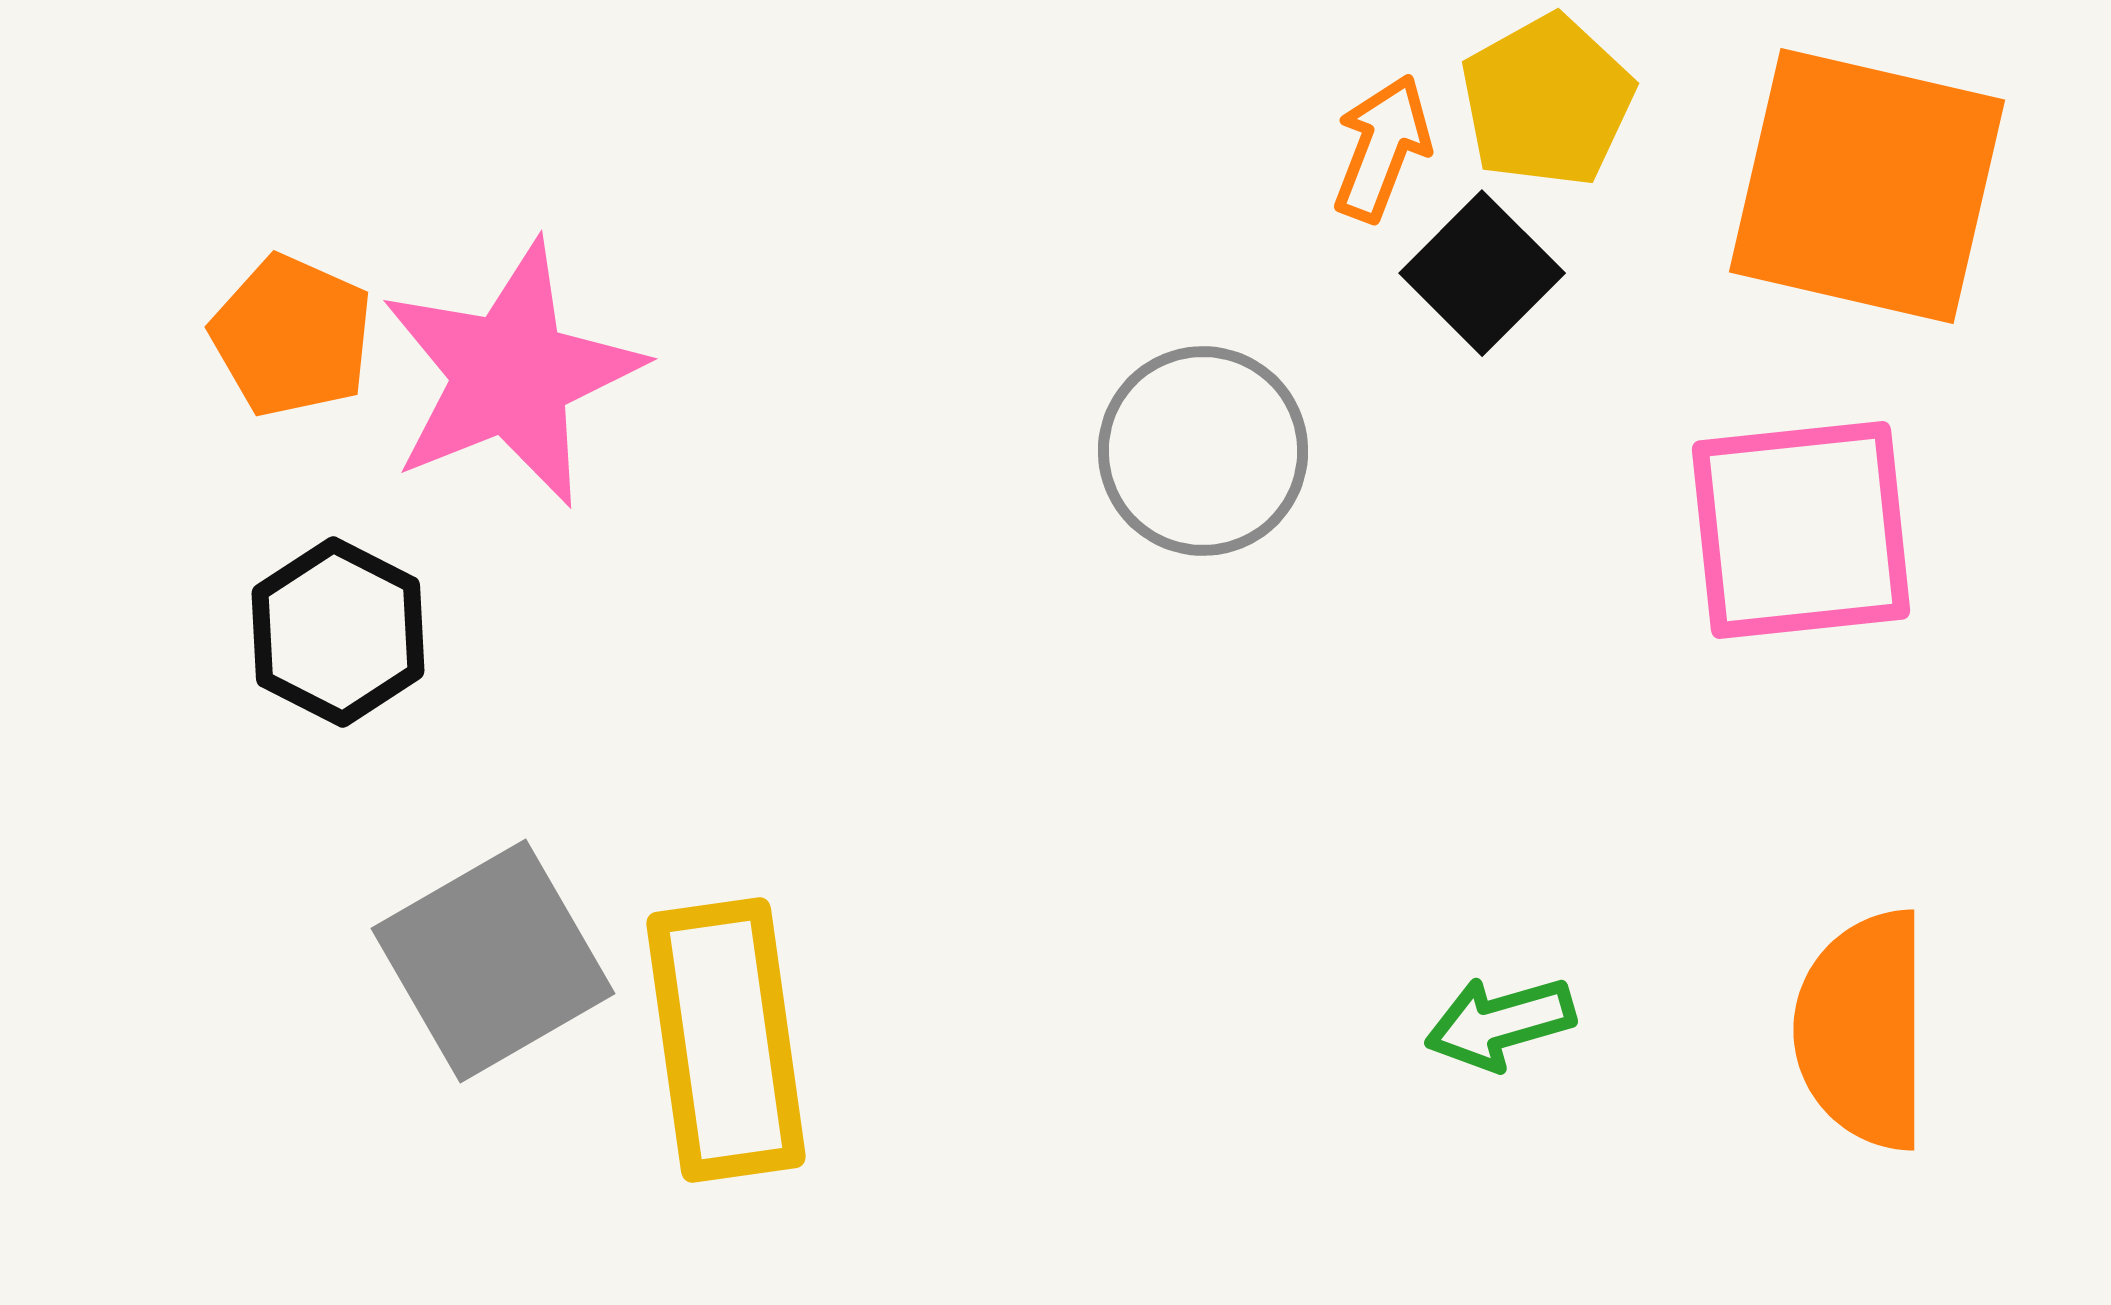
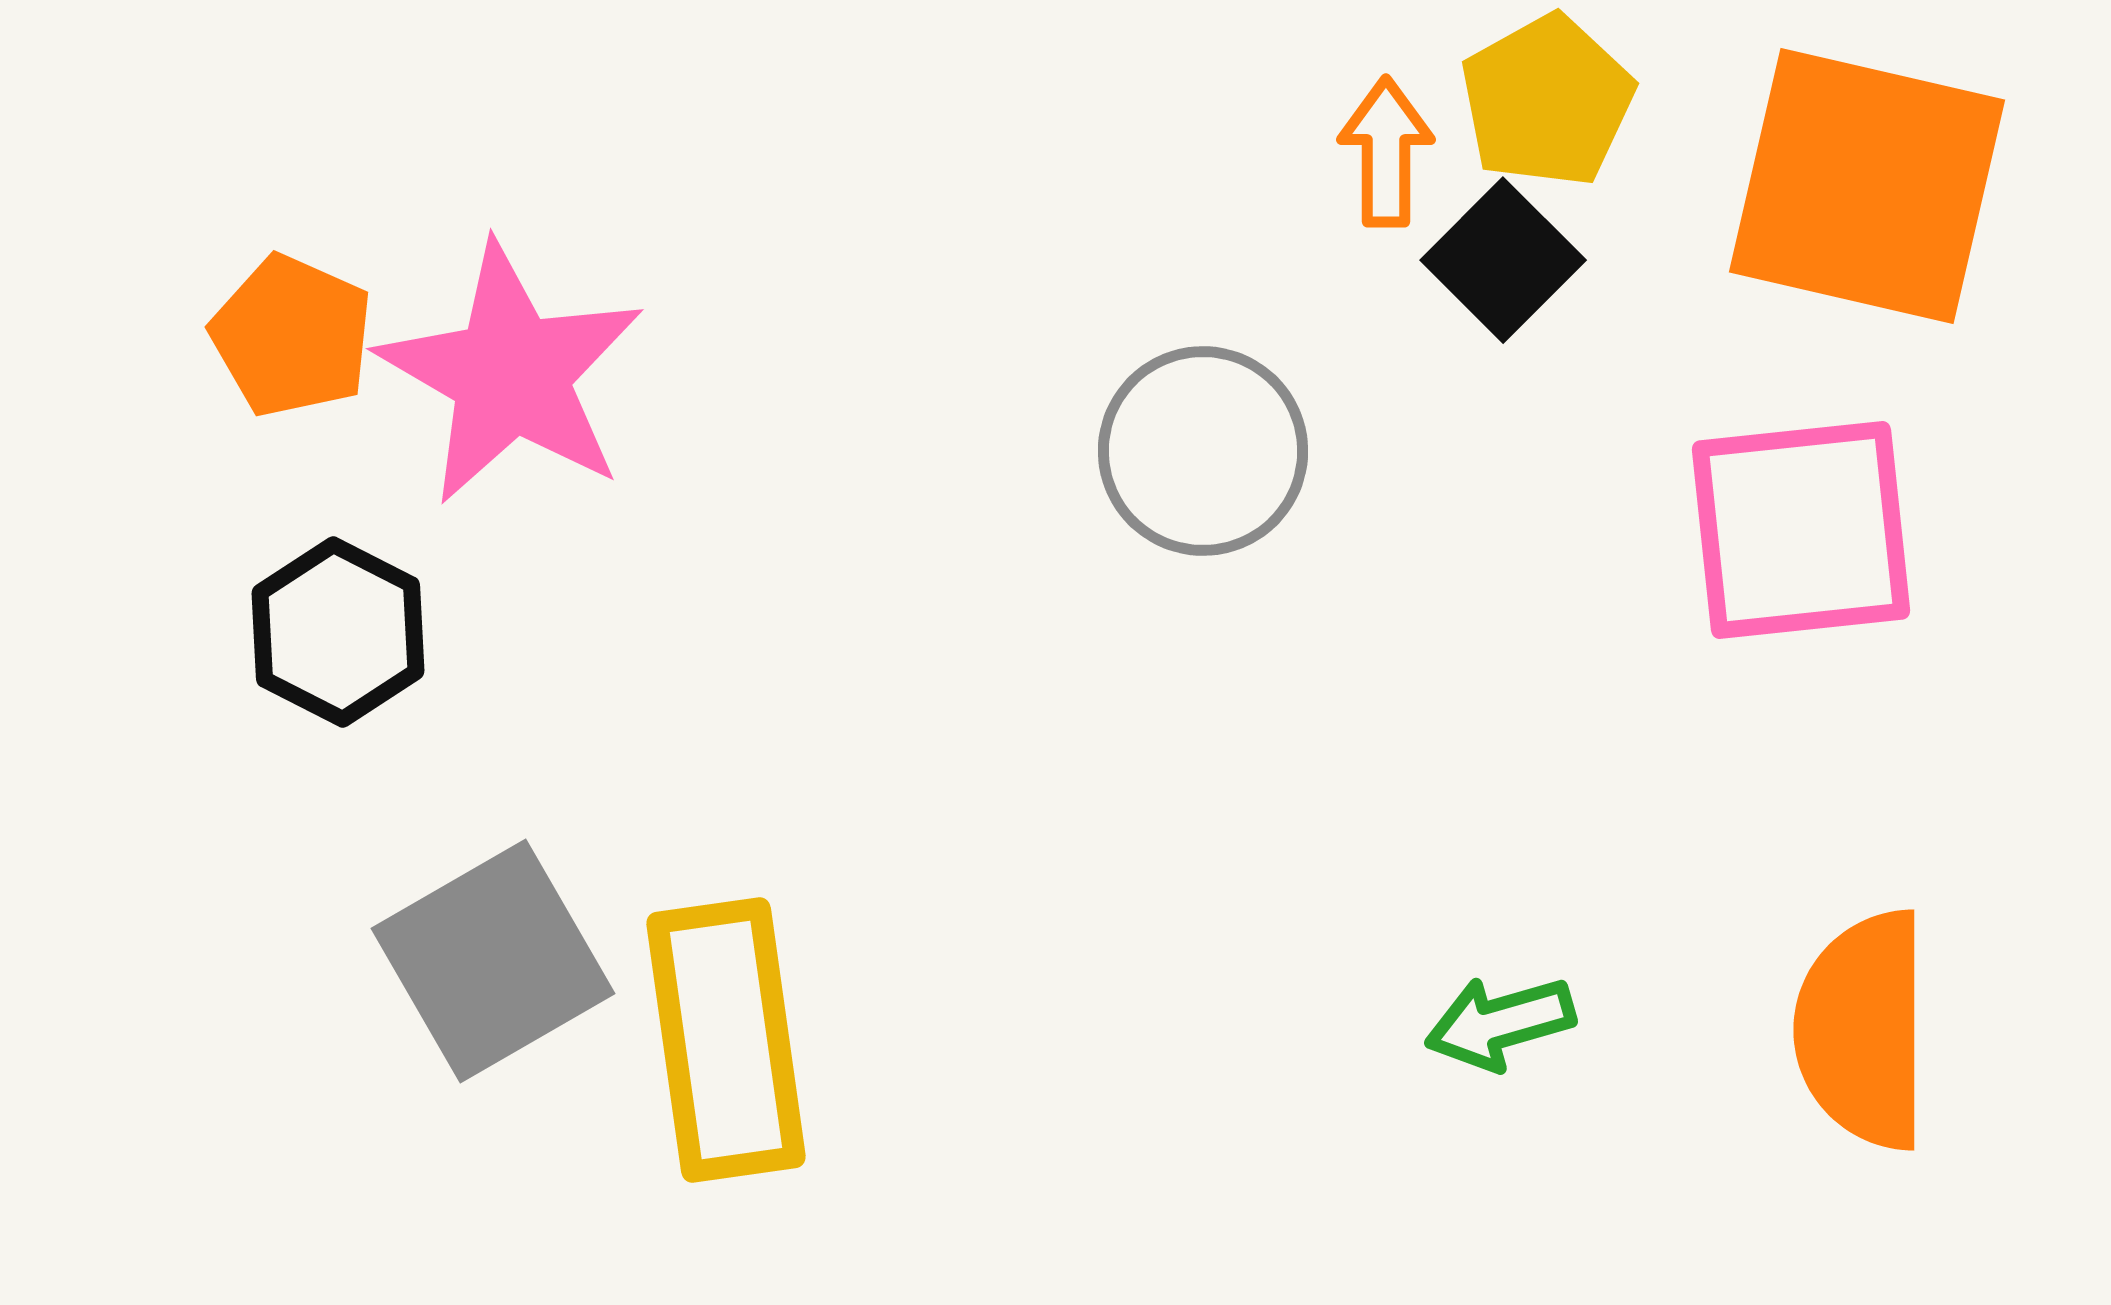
orange arrow: moved 4 px right, 4 px down; rotated 21 degrees counterclockwise
black square: moved 21 px right, 13 px up
pink star: rotated 20 degrees counterclockwise
